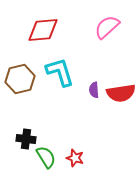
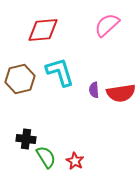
pink semicircle: moved 2 px up
red star: moved 3 px down; rotated 12 degrees clockwise
